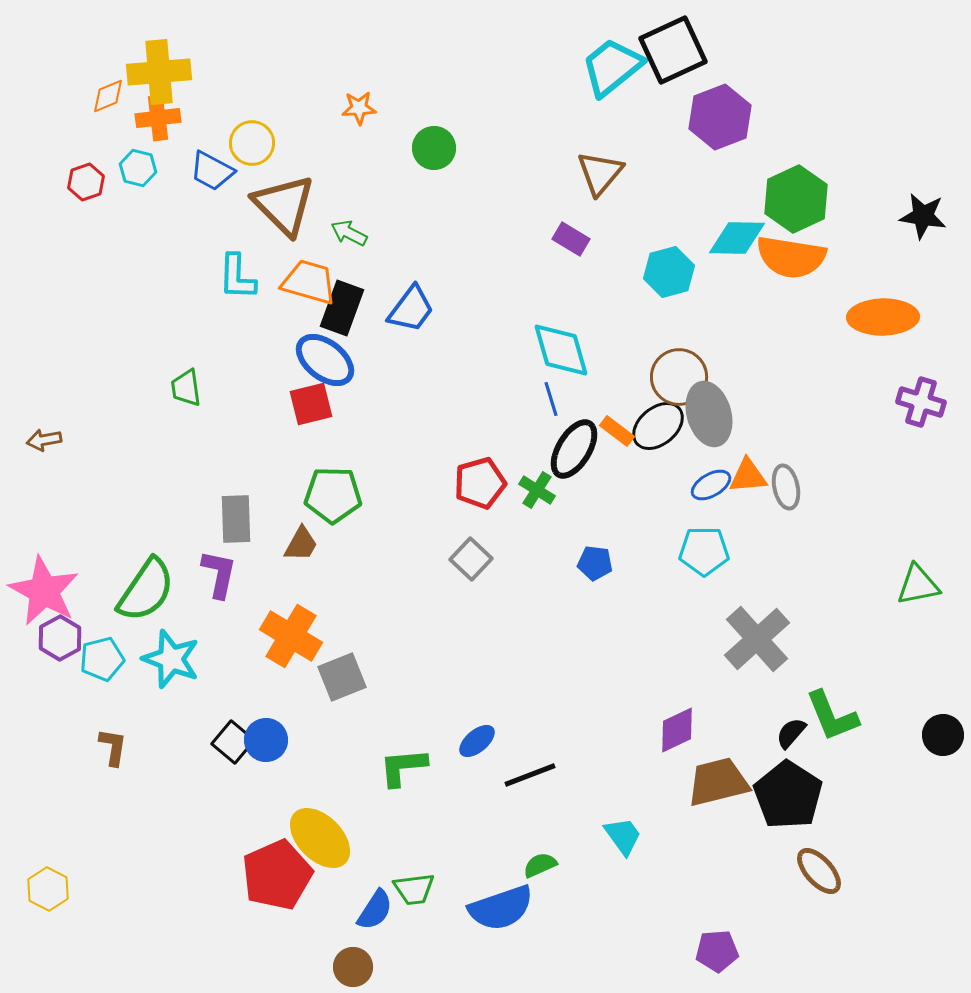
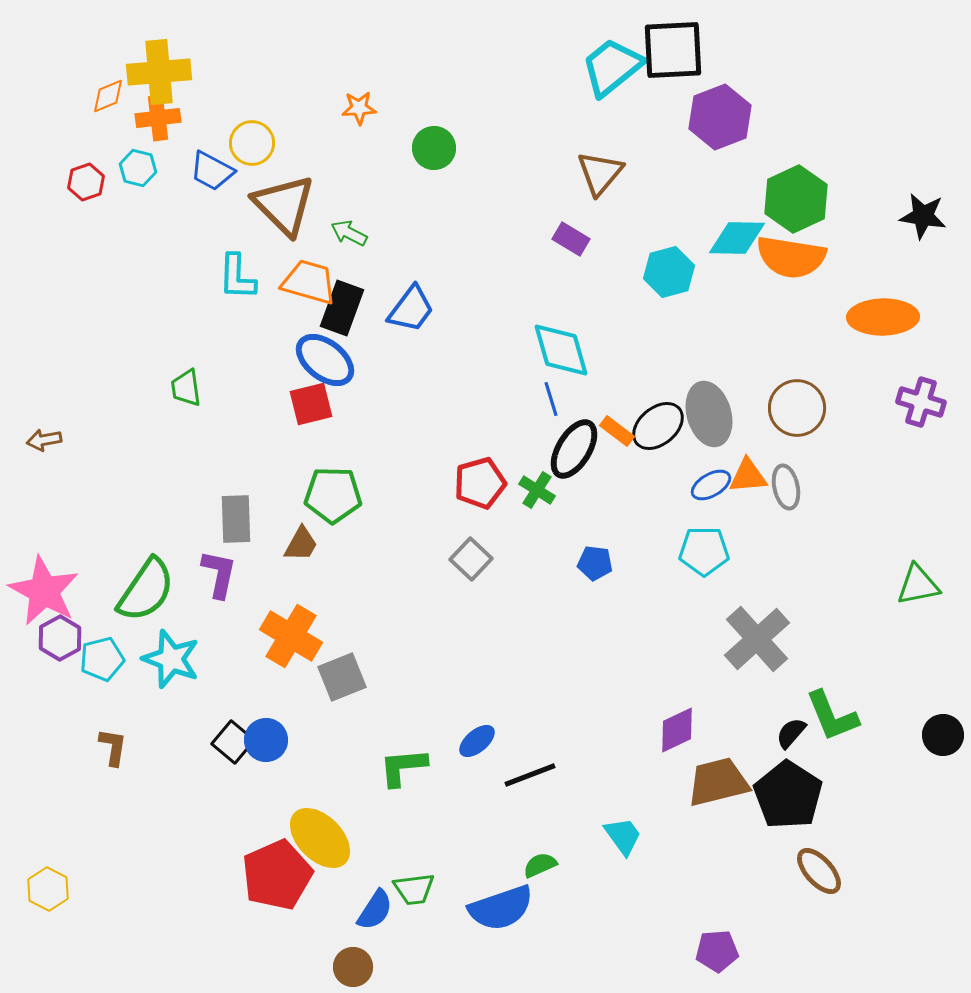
black square at (673, 50): rotated 22 degrees clockwise
brown circle at (679, 377): moved 118 px right, 31 px down
